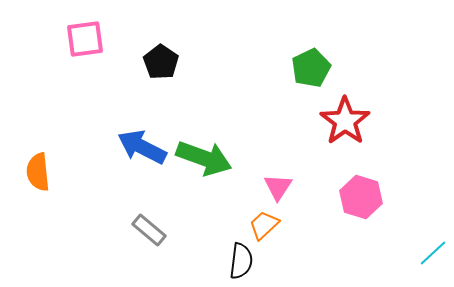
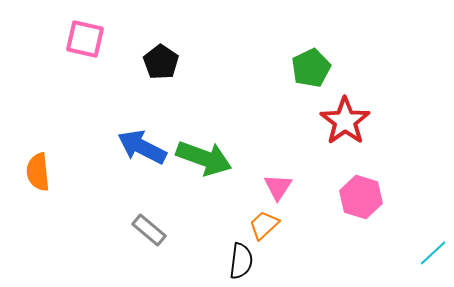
pink square: rotated 21 degrees clockwise
